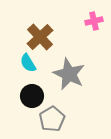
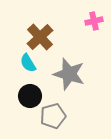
gray star: rotated 8 degrees counterclockwise
black circle: moved 2 px left
gray pentagon: moved 1 px right, 3 px up; rotated 15 degrees clockwise
